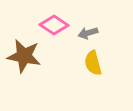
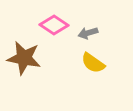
brown star: moved 2 px down
yellow semicircle: rotated 40 degrees counterclockwise
